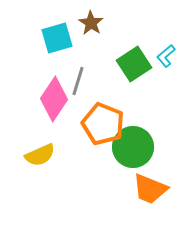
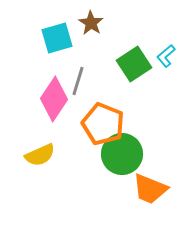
green circle: moved 11 px left, 7 px down
